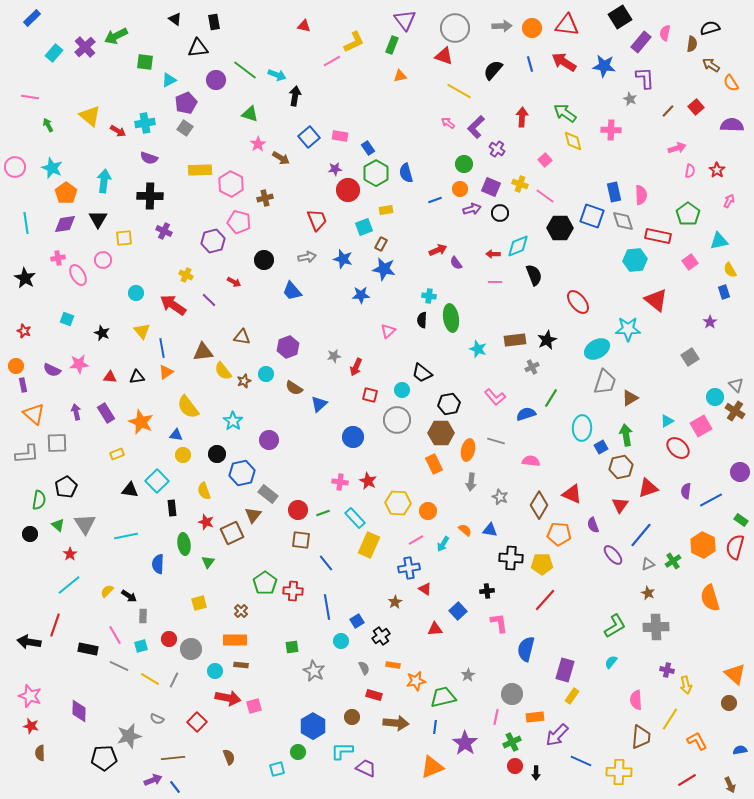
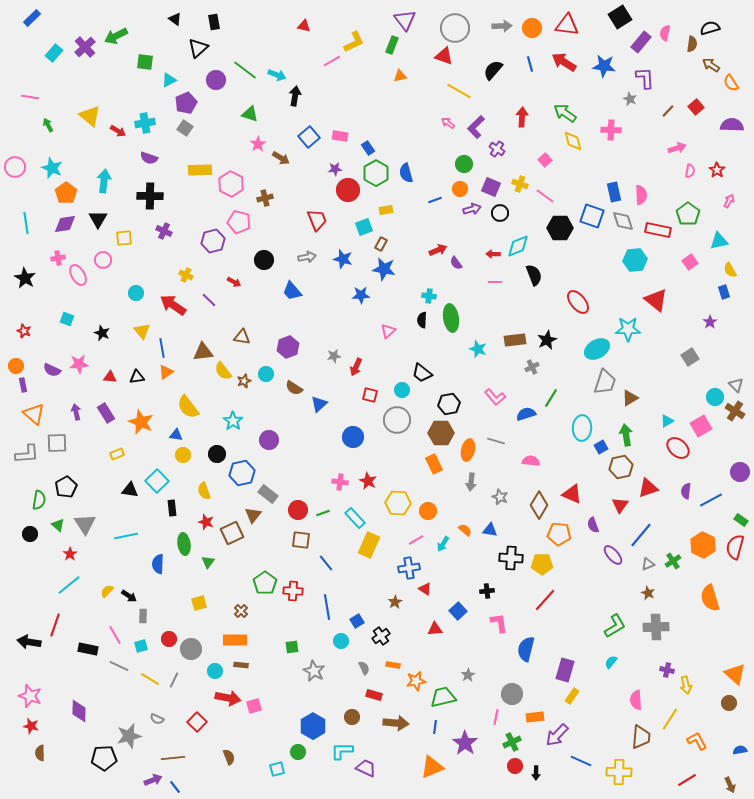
black triangle at (198, 48): rotated 35 degrees counterclockwise
red rectangle at (658, 236): moved 6 px up
